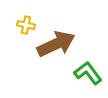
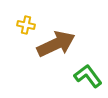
green L-shape: moved 3 px down
